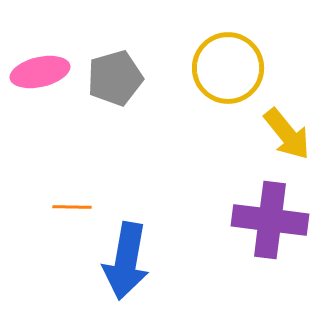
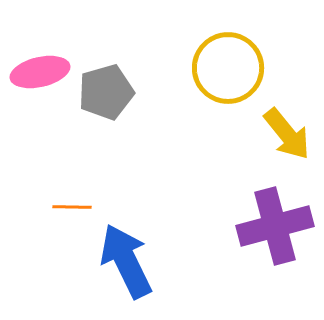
gray pentagon: moved 9 px left, 14 px down
purple cross: moved 5 px right, 6 px down; rotated 22 degrees counterclockwise
blue arrow: rotated 144 degrees clockwise
